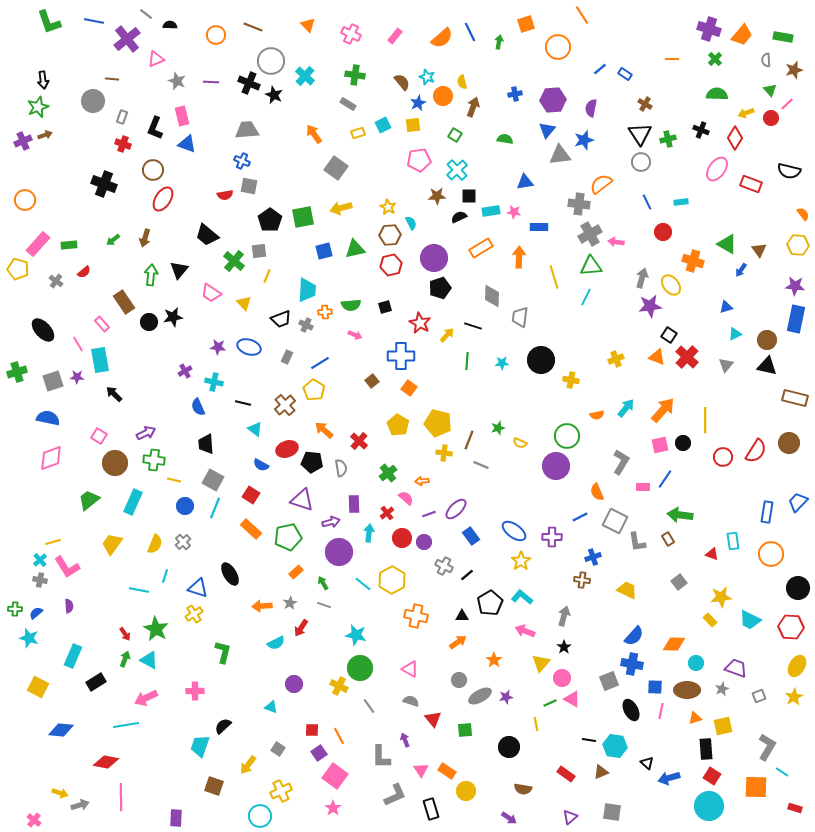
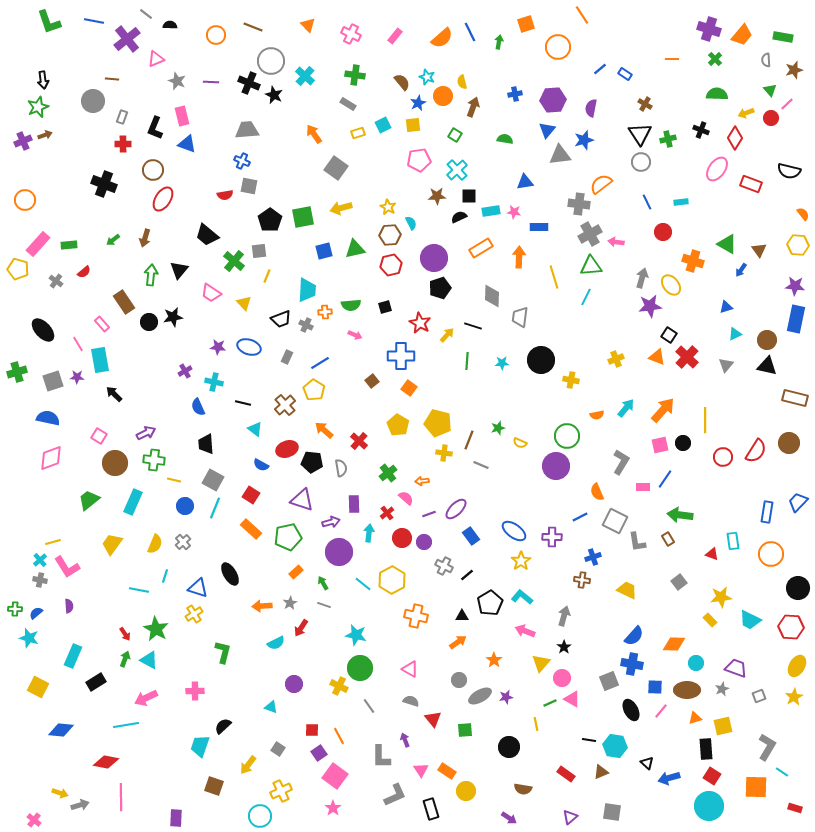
red cross at (123, 144): rotated 21 degrees counterclockwise
pink line at (661, 711): rotated 28 degrees clockwise
